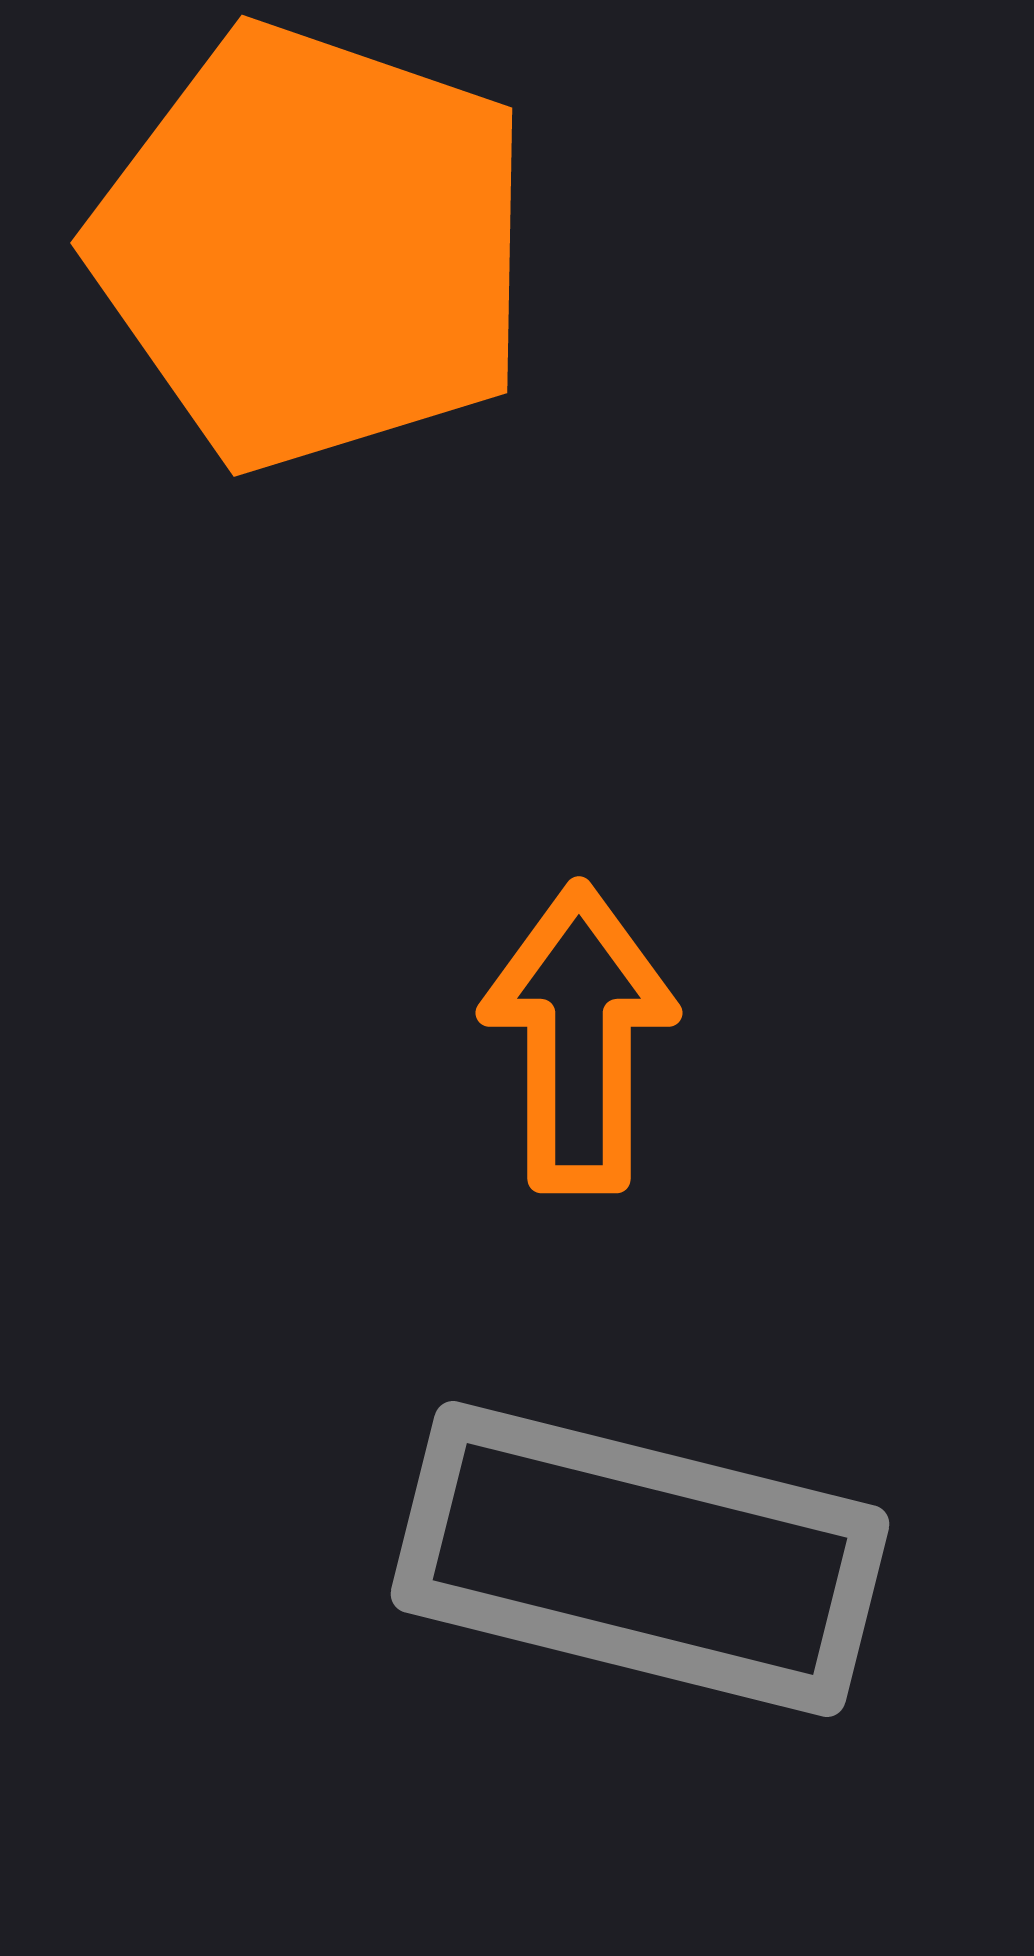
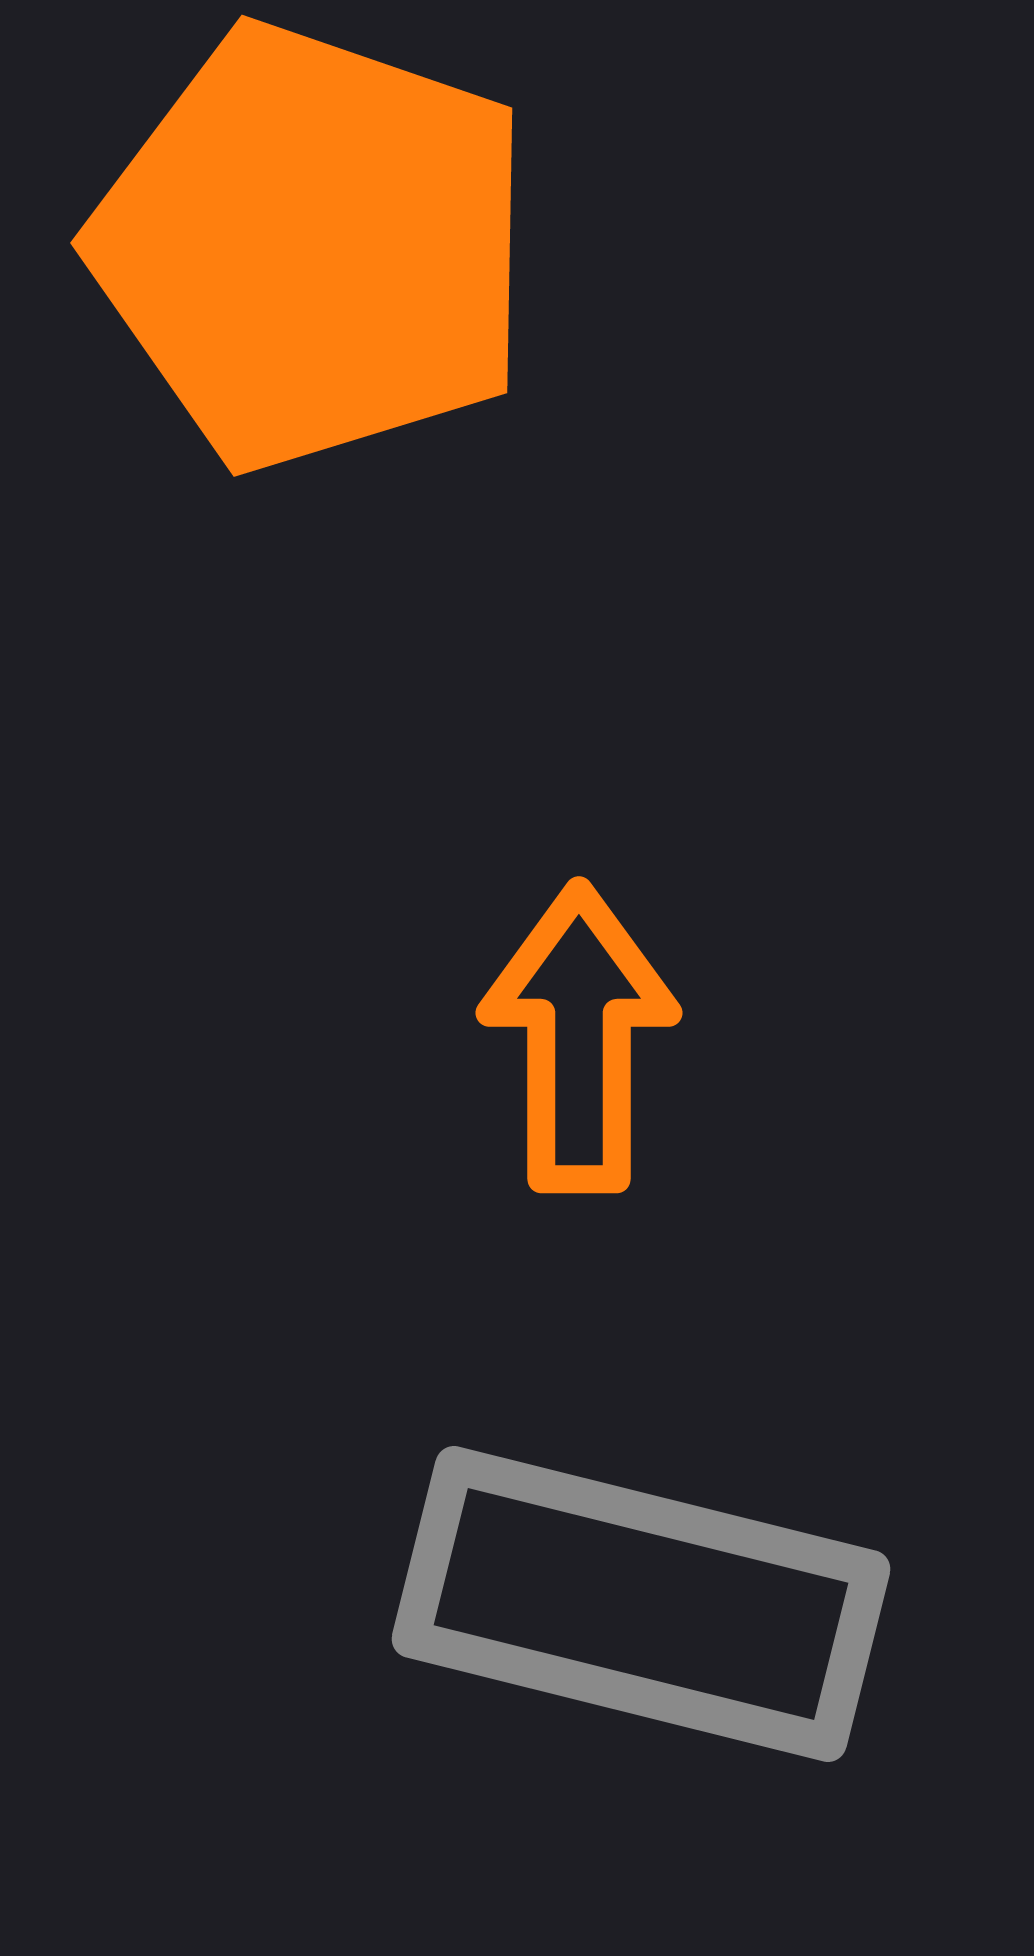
gray rectangle: moved 1 px right, 45 px down
